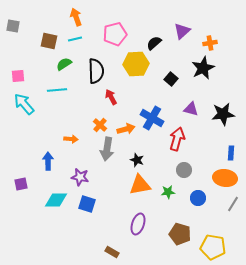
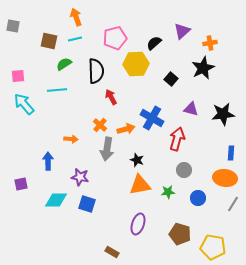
pink pentagon at (115, 34): moved 4 px down
